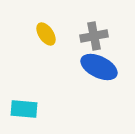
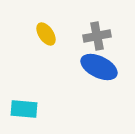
gray cross: moved 3 px right
